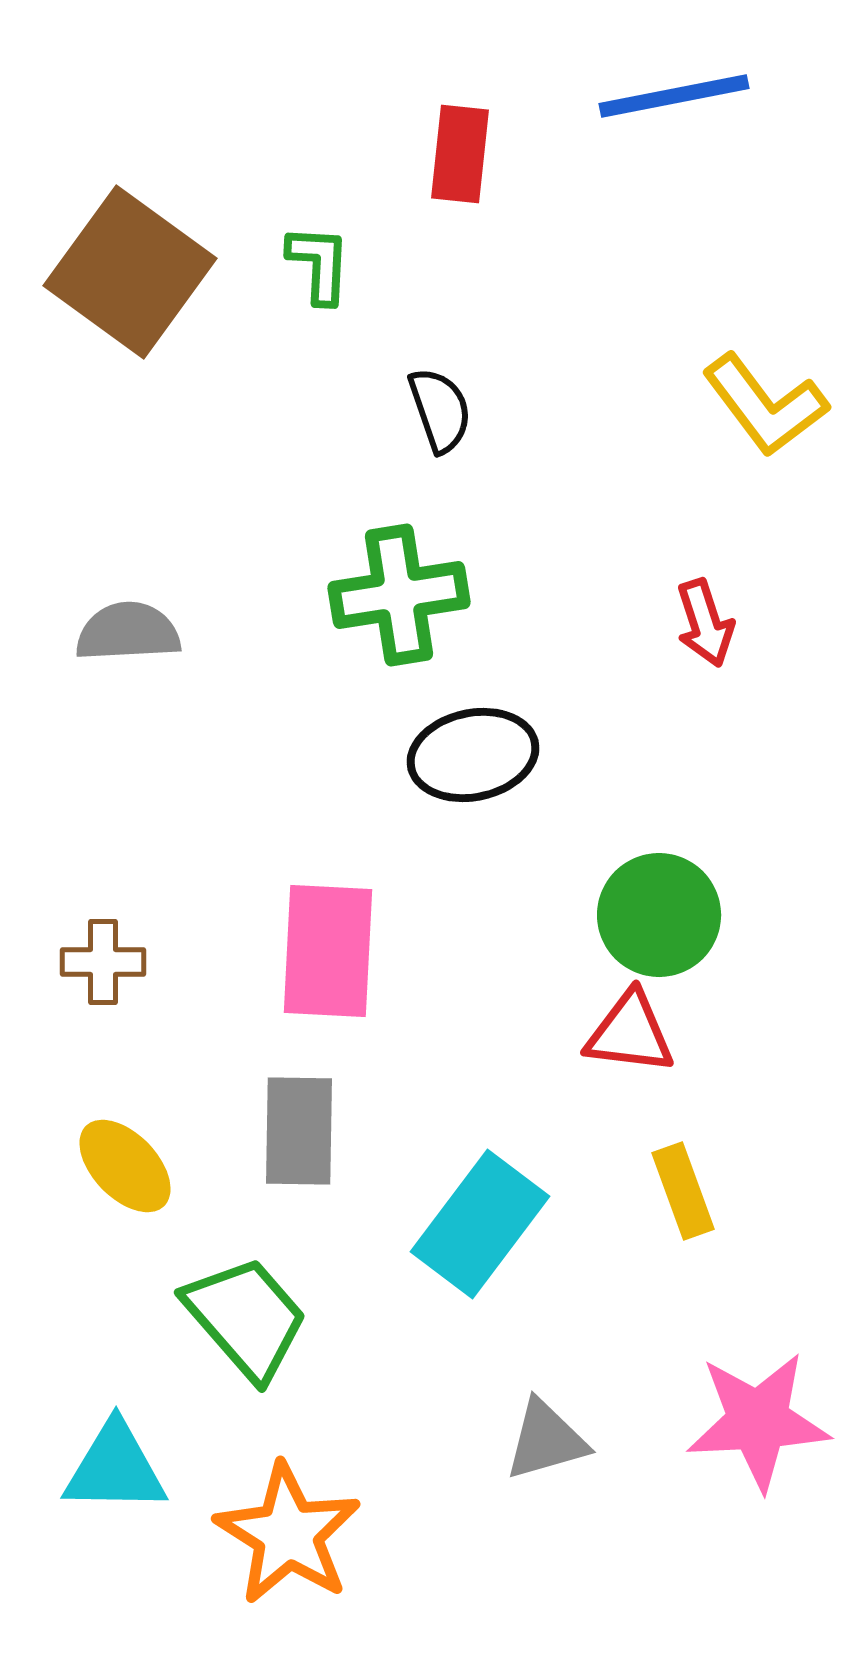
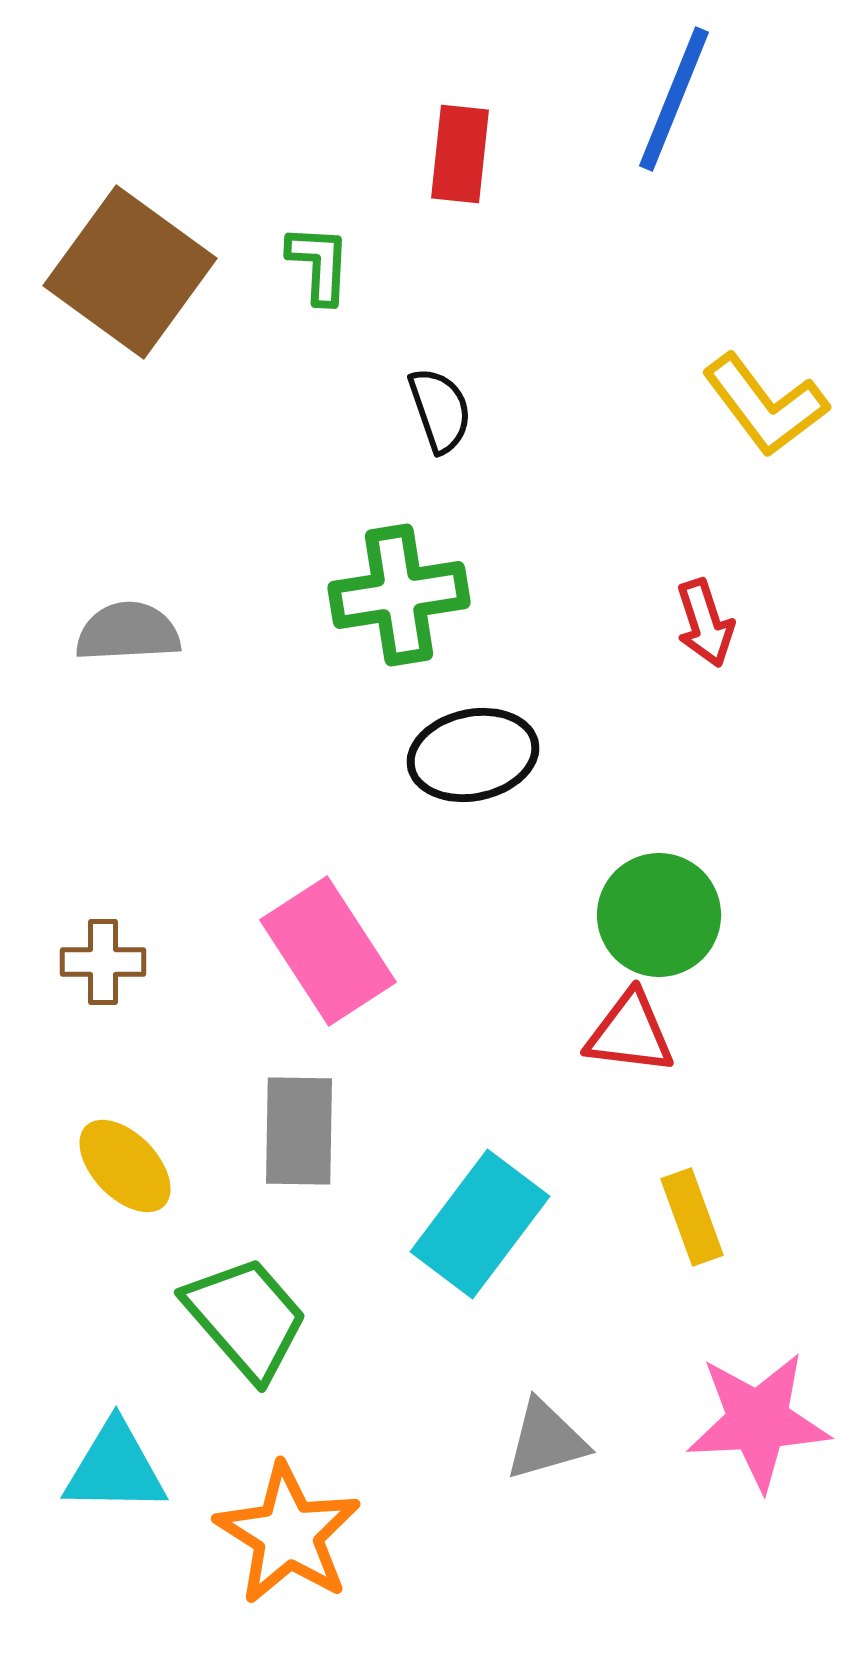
blue line: moved 3 px down; rotated 57 degrees counterclockwise
pink rectangle: rotated 36 degrees counterclockwise
yellow rectangle: moved 9 px right, 26 px down
